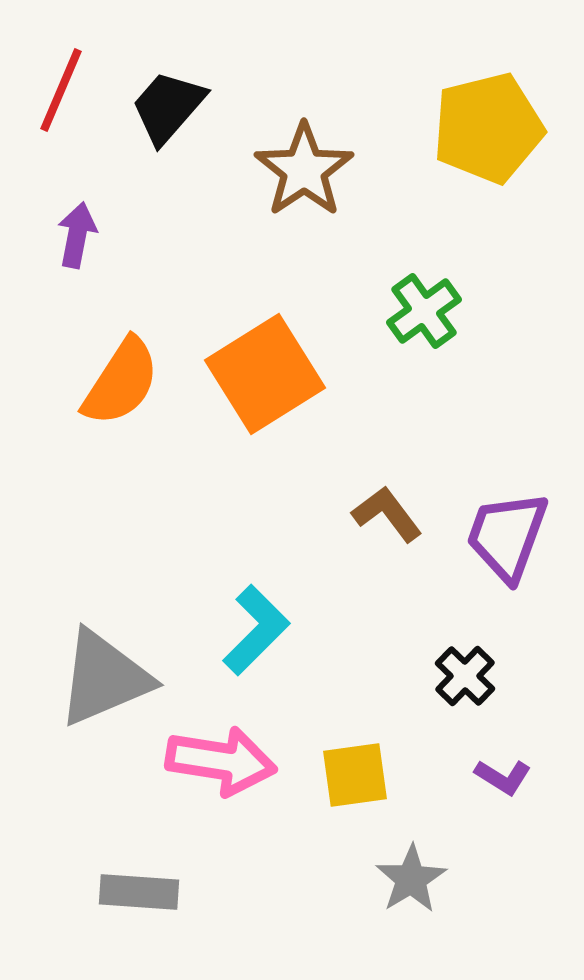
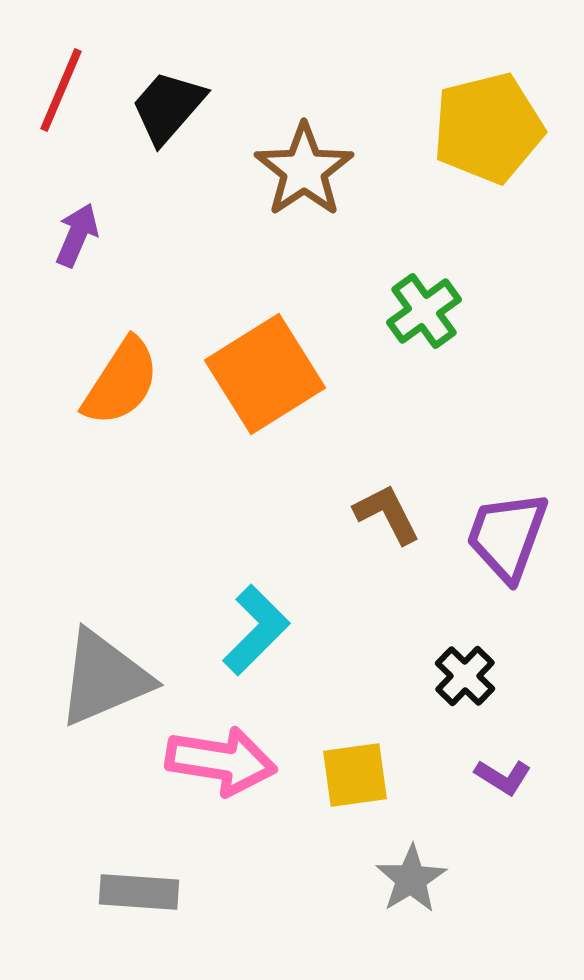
purple arrow: rotated 12 degrees clockwise
brown L-shape: rotated 10 degrees clockwise
